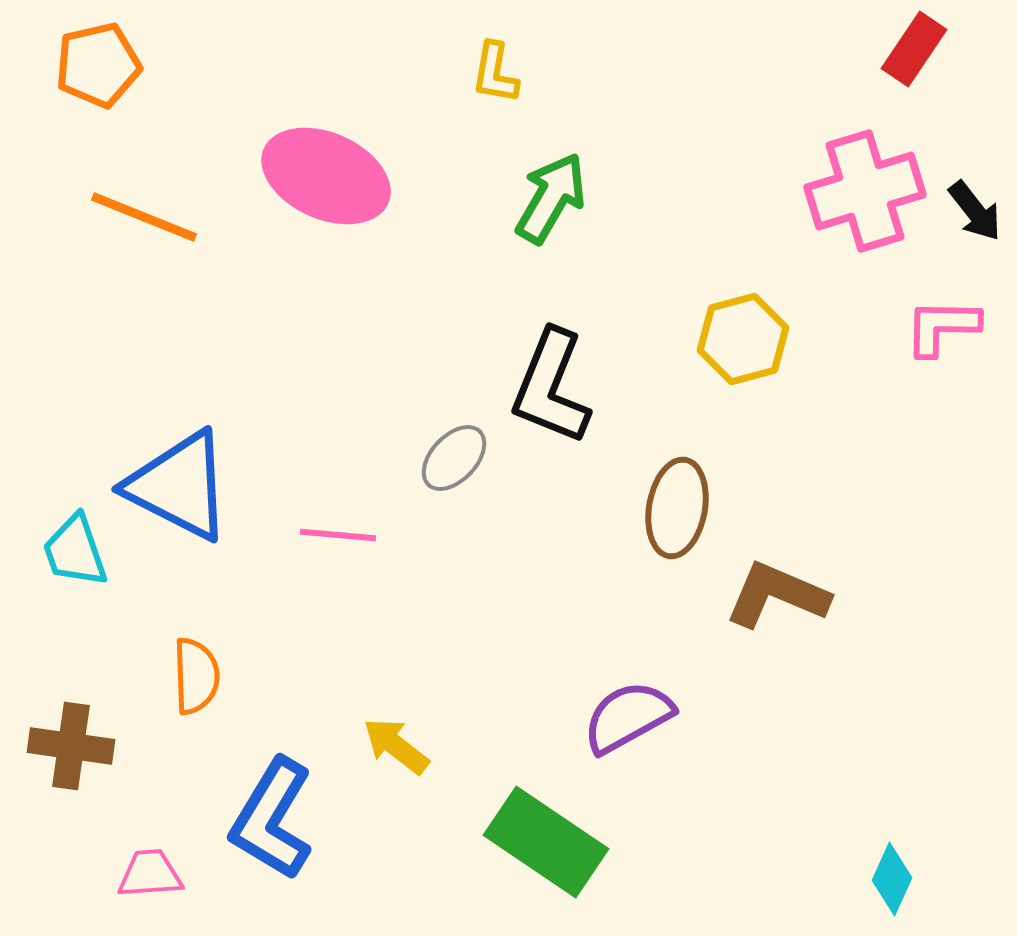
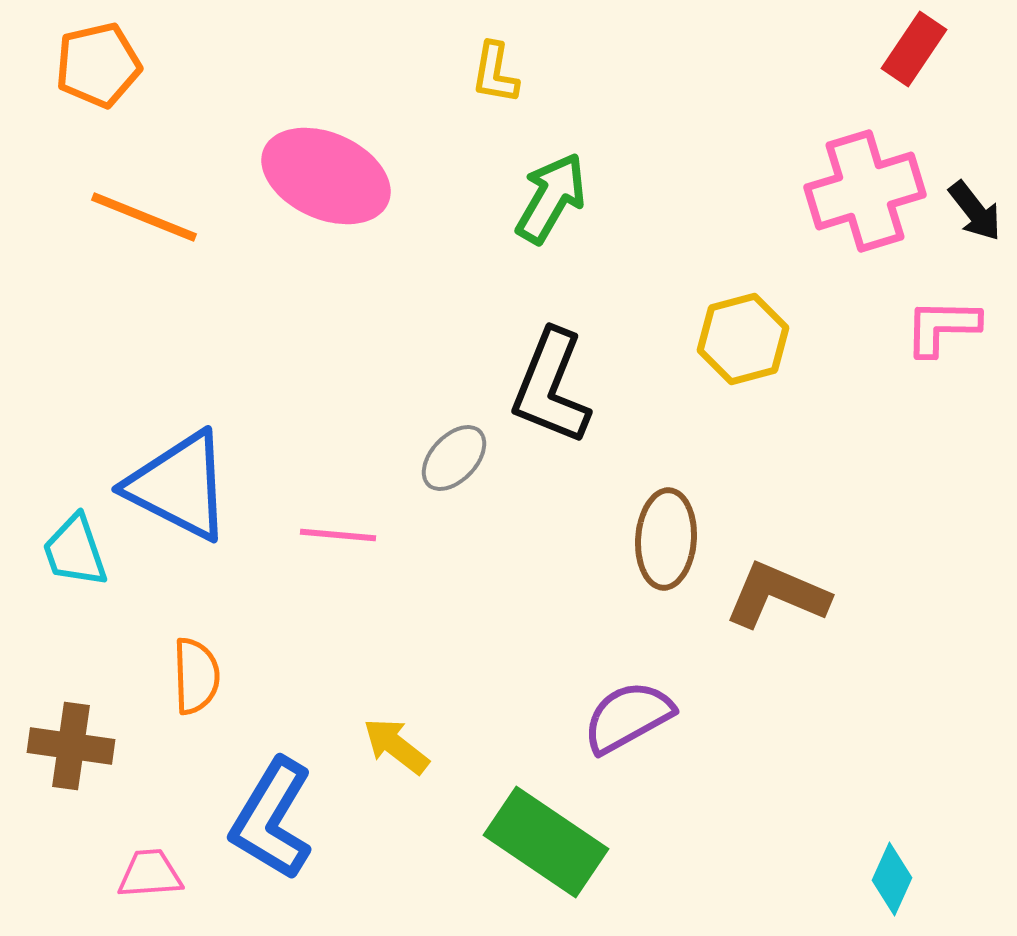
brown ellipse: moved 11 px left, 31 px down; rotated 6 degrees counterclockwise
